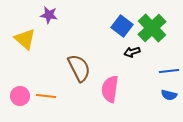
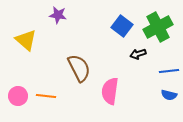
purple star: moved 9 px right
green cross: moved 6 px right, 1 px up; rotated 16 degrees clockwise
yellow triangle: moved 1 px right, 1 px down
black arrow: moved 6 px right, 2 px down
pink semicircle: moved 2 px down
pink circle: moved 2 px left
